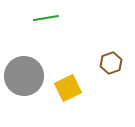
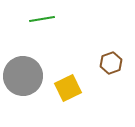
green line: moved 4 px left, 1 px down
gray circle: moved 1 px left
